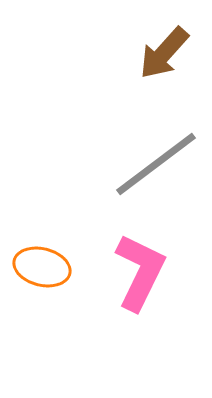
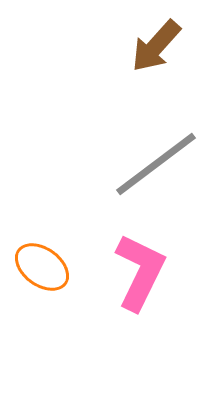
brown arrow: moved 8 px left, 7 px up
orange ellipse: rotated 22 degrees clockwise
